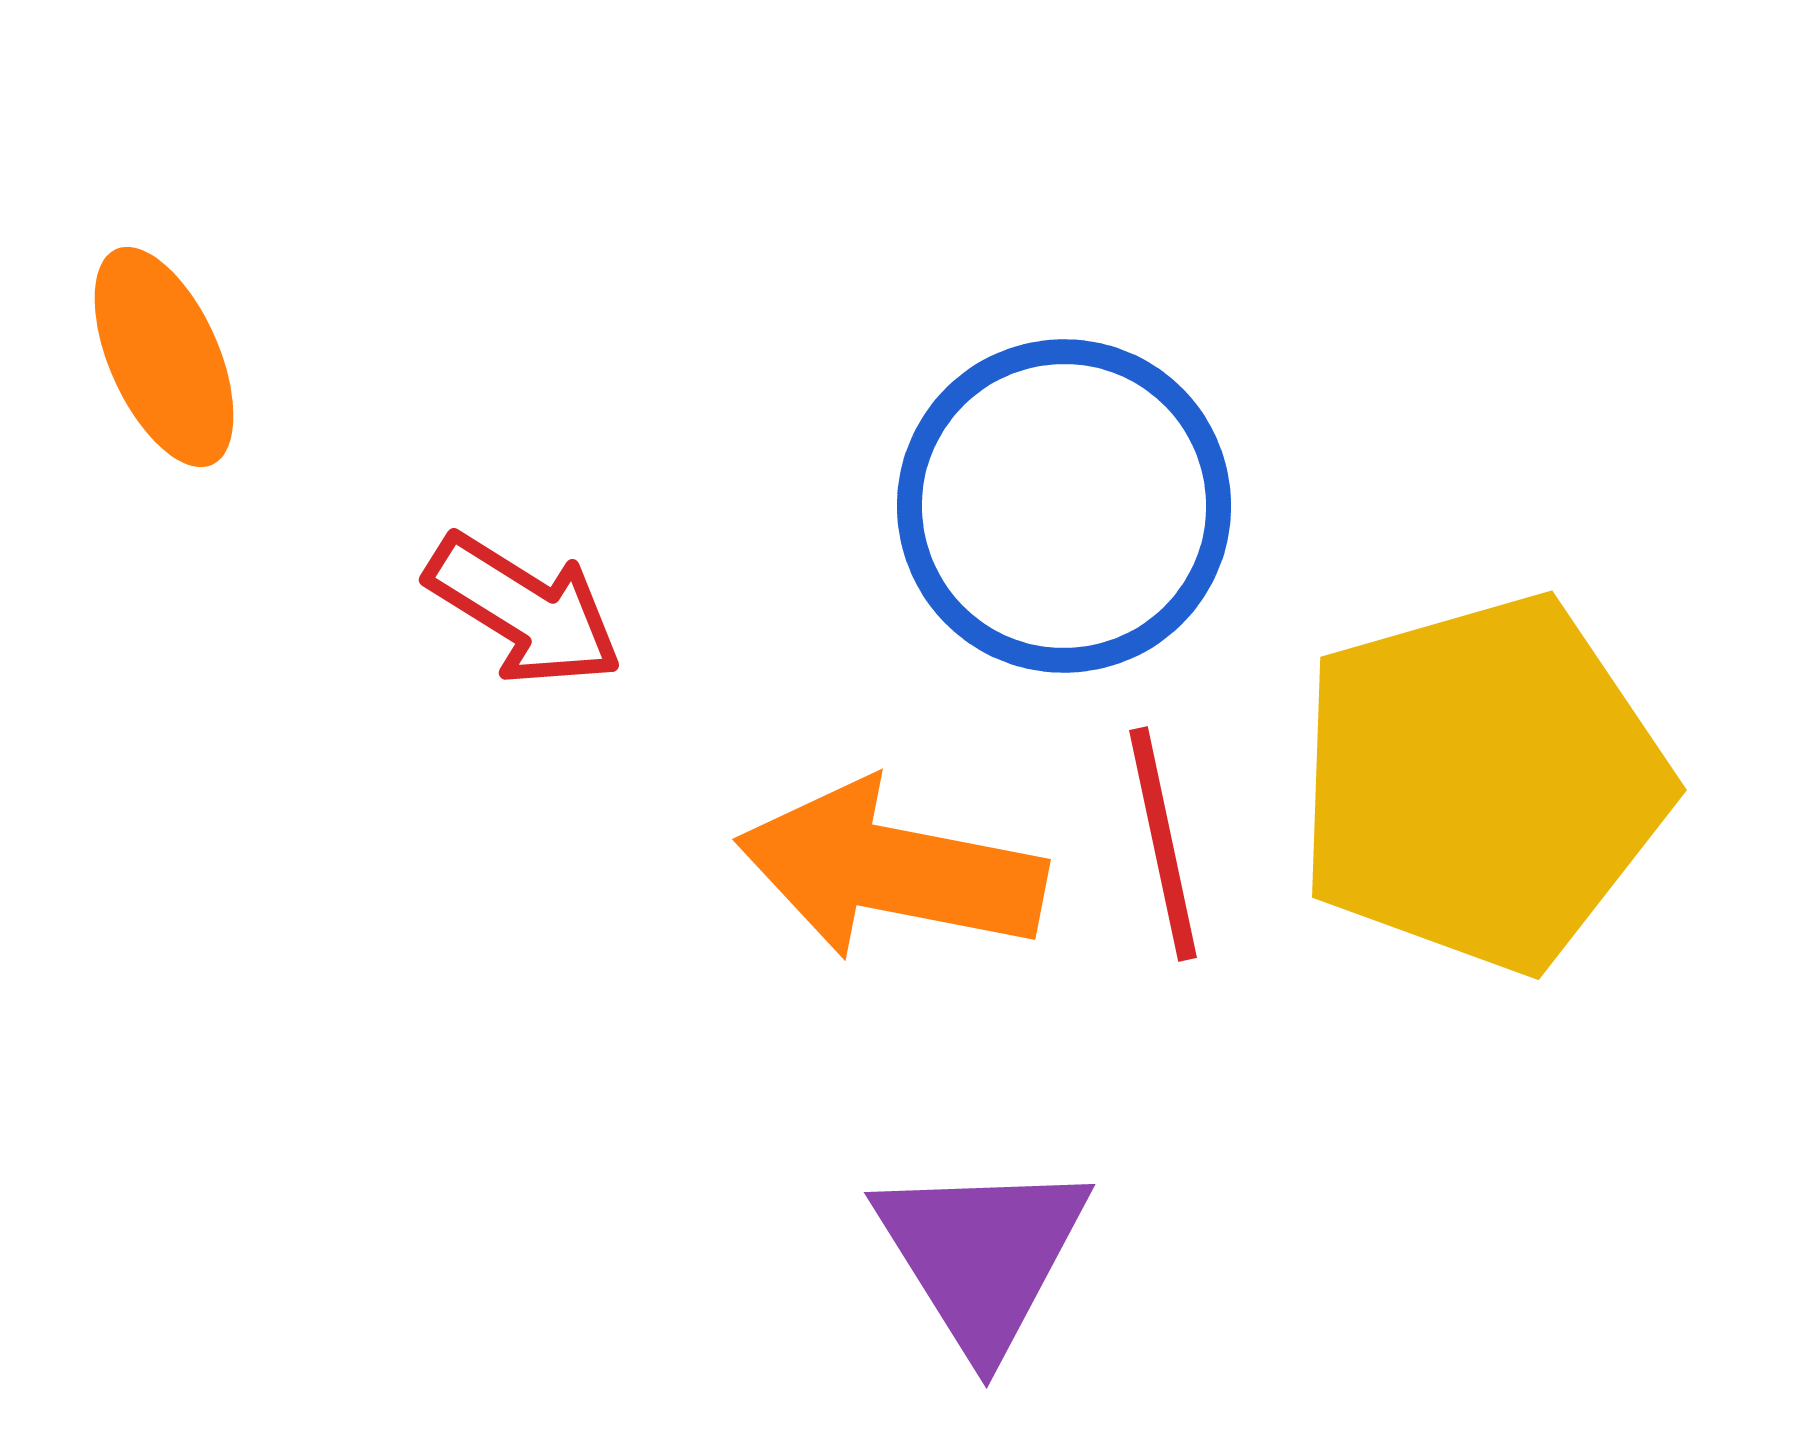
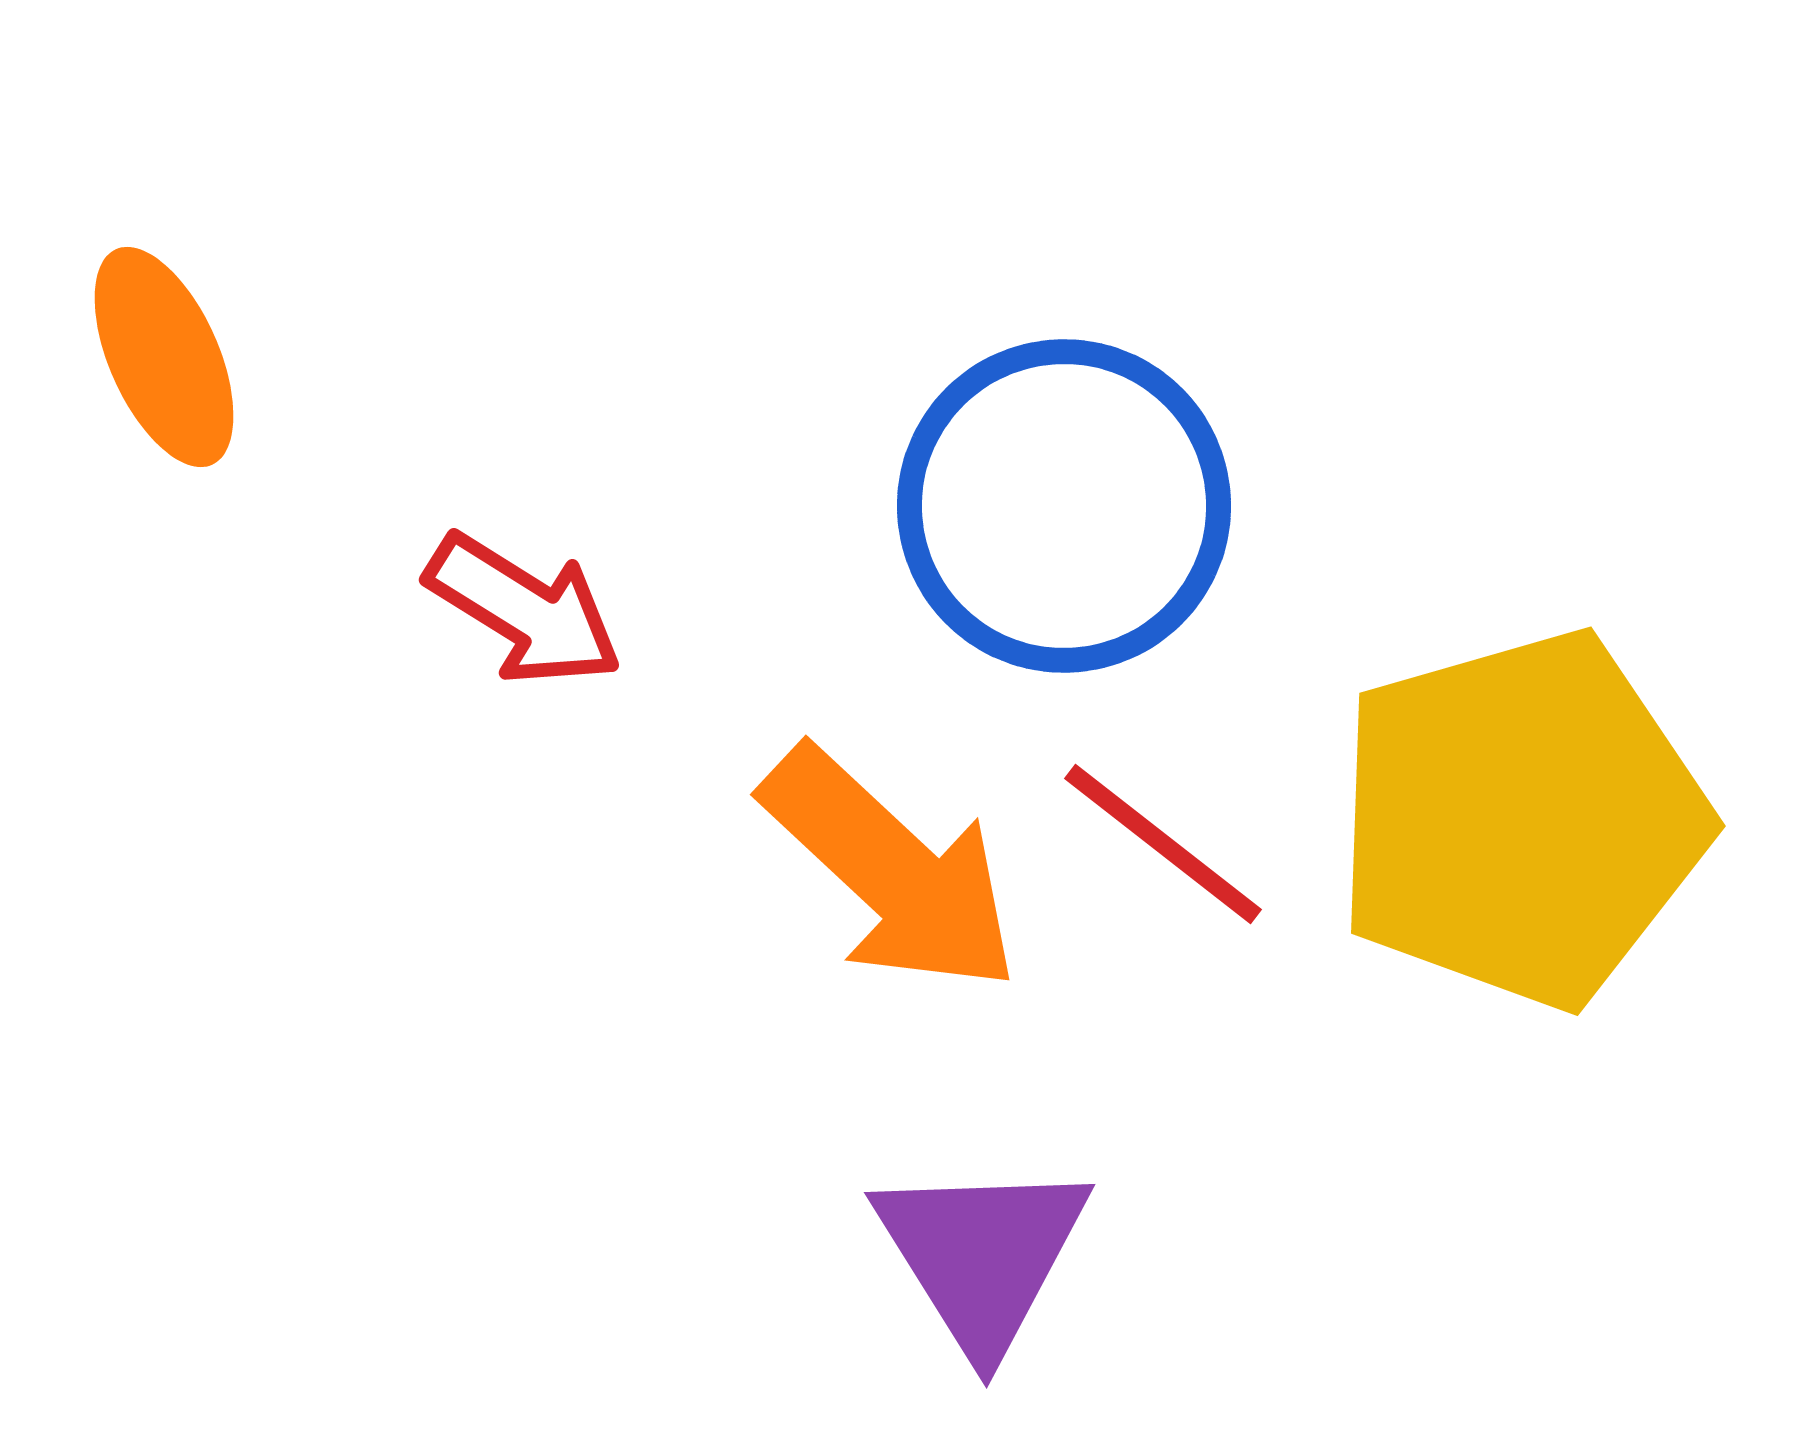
yellow pentagon: moved 39 px right, 36 px down
red line: rotated 40 degrees counterclockwise
orange arrow: rotated 148 degrees counterclockwise
